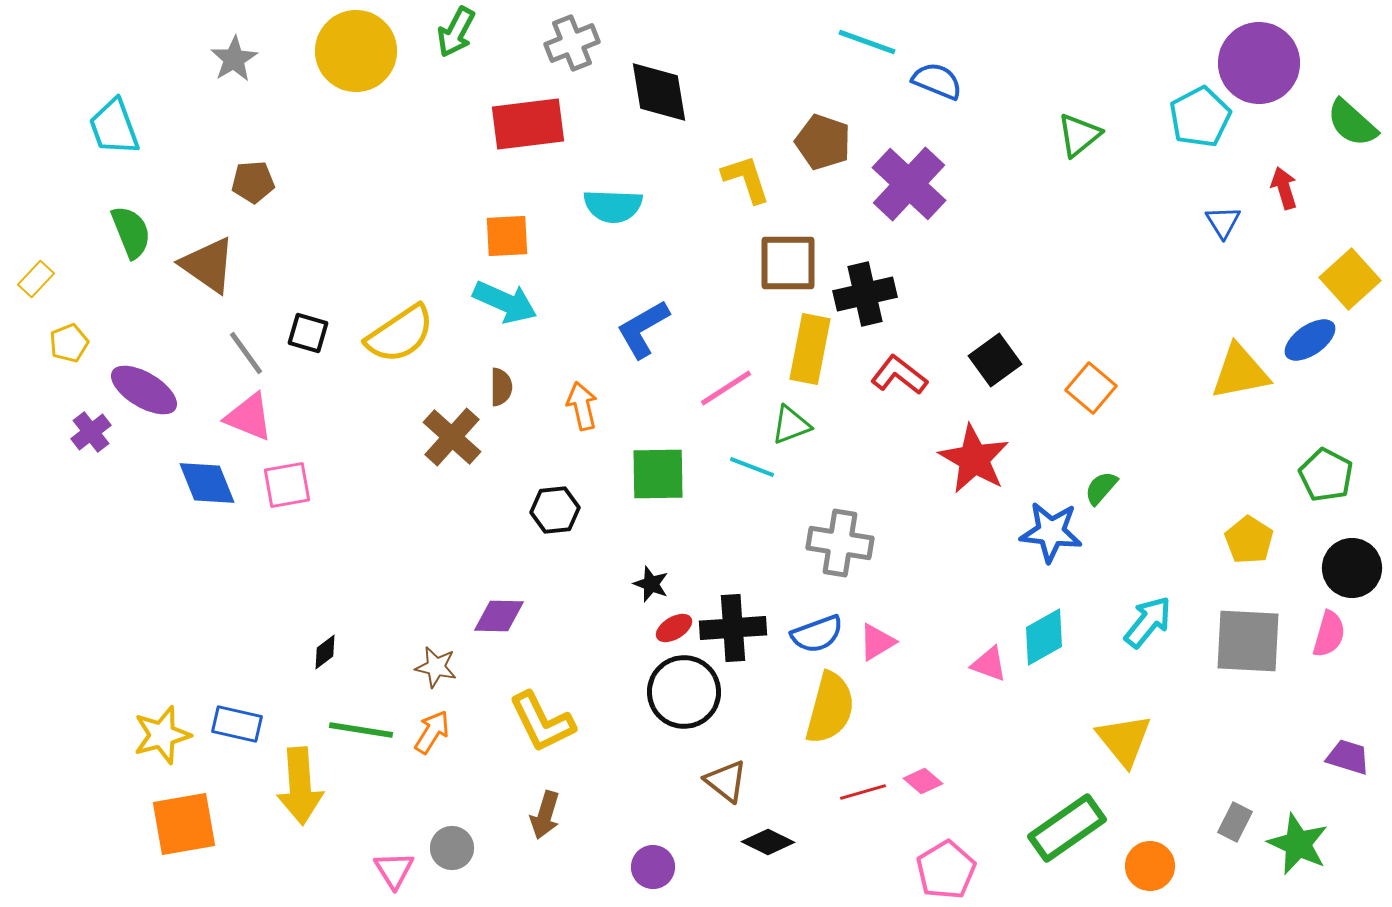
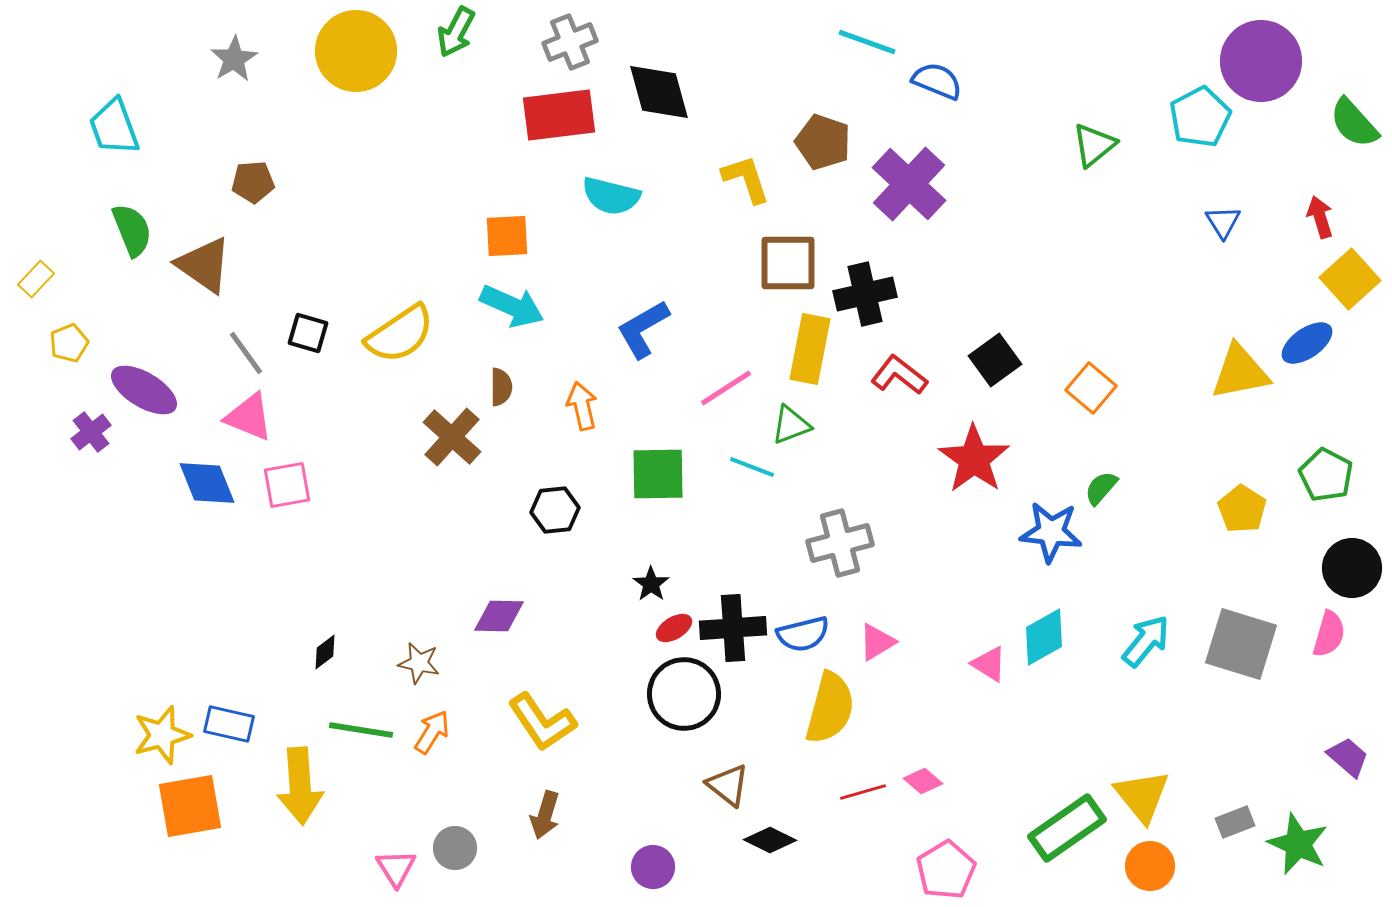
gray cross at (572, 43): moved 2 px left, 1 px up
purple circle at (1259, 63): moved 2 px right, 2 px up
black diamond at (659, 92): rotated 6 degrees counterclockwise
green semicircle at (1352, 123): moved 2 px right; rotated 6 degrees clockwise
red rectangle at (528, 124): moved 31 px right, 9 px up
green triangle at (1079, 135): moved 15 px right, 10 px down
red arrow at (1284, 188): moved 36 px right, 29 px down
cyan semicircle at (613, 206): moved 2 px left, 10 px up; rotated 12 degrees clockwise
green semicircle at (131, 232): moved 1 px right, 2 px up
brown triangle at (208, 265): moved 4 px left
cyan arrow at (505, 302): moved 7 px right, 4 px down
blue ellipse at (1310, 340): moved 3 px left, 3 px down
red star at (974, 459): rotated 6 degrees clockwise
yellow pentagon at (1249, 540): moved 7 px left, 31 px up
gray cross at (840, 543): rotated 24 degrees counterclockwise
black star at (651, 584): rotated 15 degrees clockwise
cyan arrow at (1148, 622): moved 2 px left, 19 px down
blue semicircle at (817, 634): moved 14 px left; rotated 6 degrees clockwise
gray square at (1248, 641): moved 7 px left, 3 px down; rotated 14 degrees clockwise
pink triangle at (989, 664): rotated 12 degrees clockwise
brown star at (436, 667): moved 17 px left, 4 px up
black circle at (684, 692): moved 2 px down
yellow L-shape at (542, 722): rotated 8 degrees counterclockwise
blue rectangle at (237, 724): moved 8 px left
yellow triangle at (1124, 740): moved 18 px right, 56 px down
purple trapezoid at (1348, 757): rotated 24 degrees clockwise
brown triangle at (726, 781): moved 2 px right, 4 px down
gray rectangle at (1235, 822): rotated 42 degrees clockwise
orange square at (184, 824): moved 6 px right, 18 px up
black diamond at (768, 842): moved 2 px right, 2 px up
gray circle at (452, 848): moved 3 px right
pink triangle at (394, 870): moved 2 px right, 2 px up
